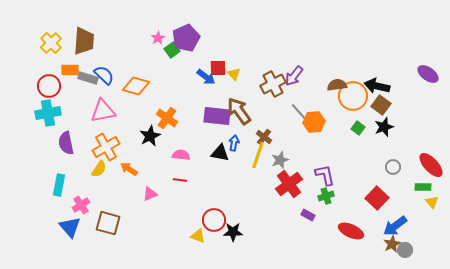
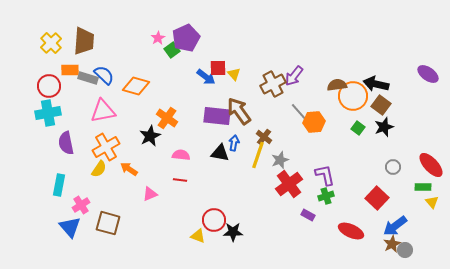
black arrow at (377, 86): moved 1 px left, 2 px up
